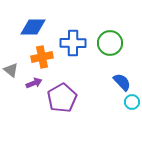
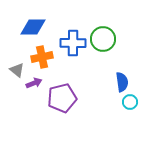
green circle: moved 7 px left, 4 px up
gray triangle: moved 6 px right
blue semicircle: rotated 36 degrees clockwise
purple pentagon: rotated 16 degrees clockwise
cyan circle: moved 2 px left
